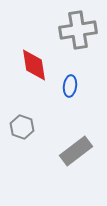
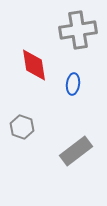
blue ellipse: moved 3 px right, 2 px up
